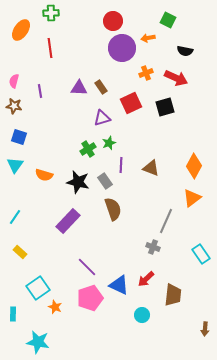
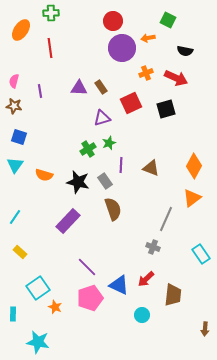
black square at (165, 107): moved 1 px right, 2 px down
gray line at (166, 221): moved 2 px up
